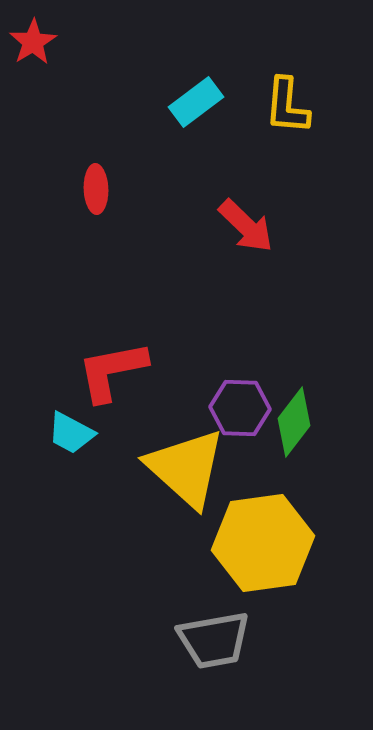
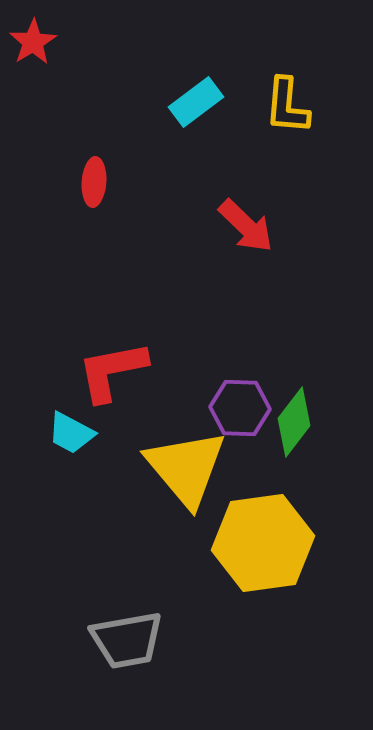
red ellipse: moved 2 px left, 7 px up; rotated 6 degrees clockwise
yellow triangle: rotated 8 degrees clockwise
gray trapezoid: moved 87 px left
